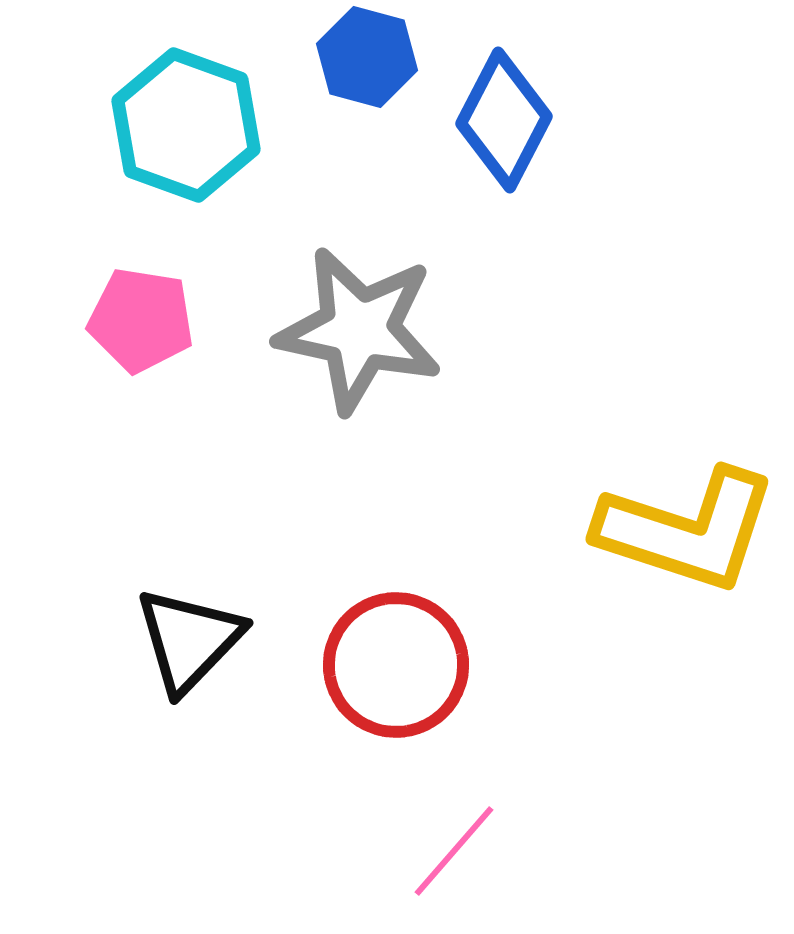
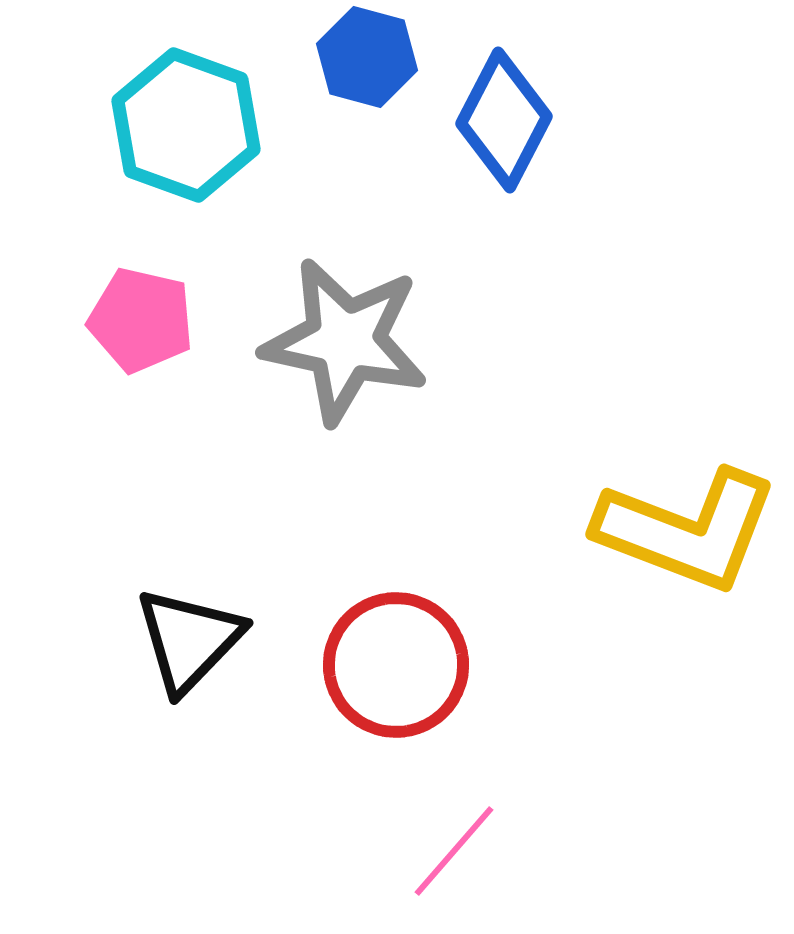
pink pentagon: rotated 4 degrees clockwise
gray star: moved 14 px left, 11 px down
yellow L-shape: rotated 3 degrees clockwise
